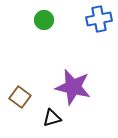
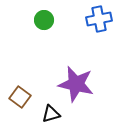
purple star: moved 3 px right, 3 px up
black triangle: moved 1 px left, 4 px up
